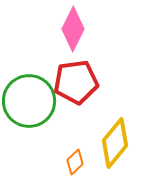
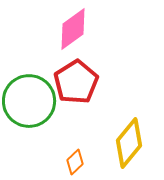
pink diamond: rotated 27 degrees clockwise
red pentagon: rotated 24 degrees counterclockwise
yellow diamond: moved 14 px right
